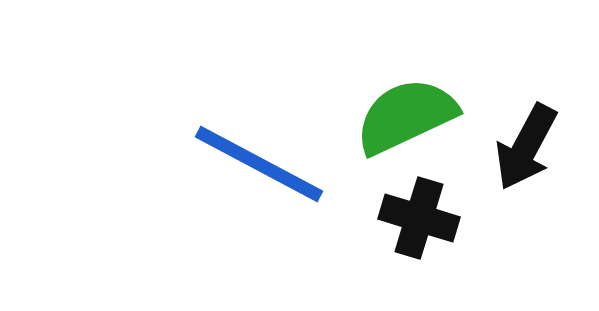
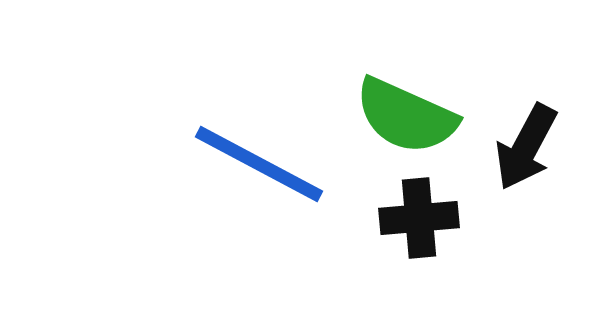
green semicircle: rotated 131 degrees counterclockwise
black cross: rotated 22 degrees counterclockwise
